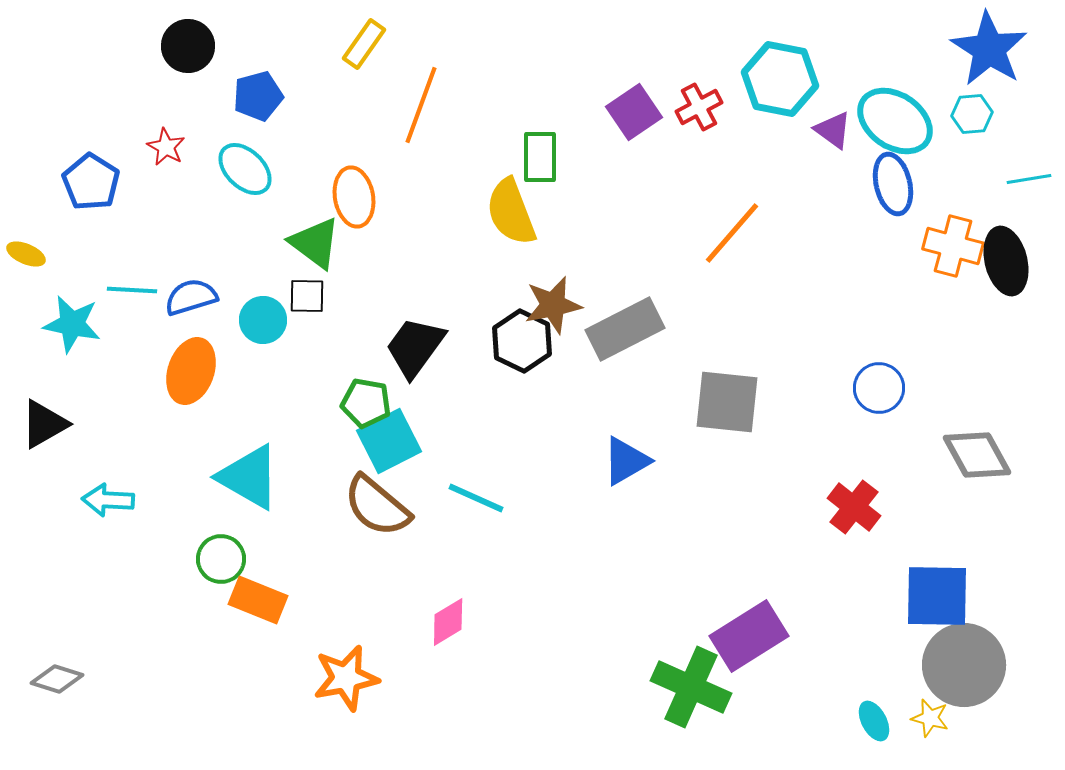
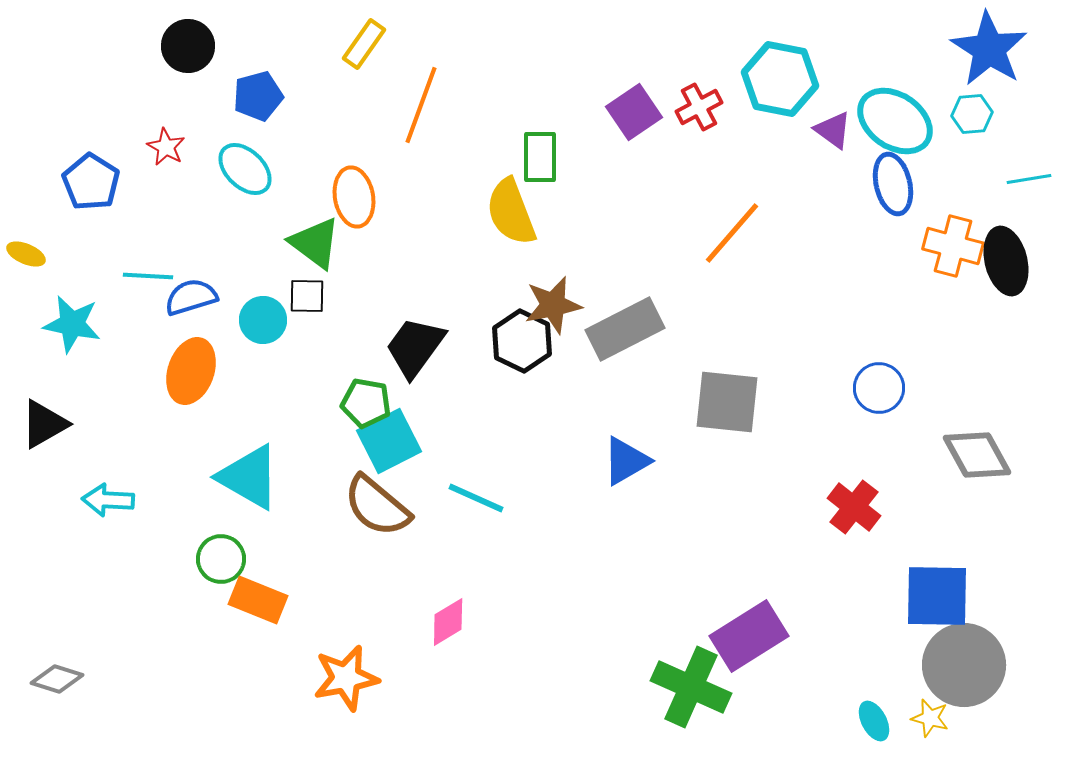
cyan line at (132, 290): moved 16 px right, 14 px up
